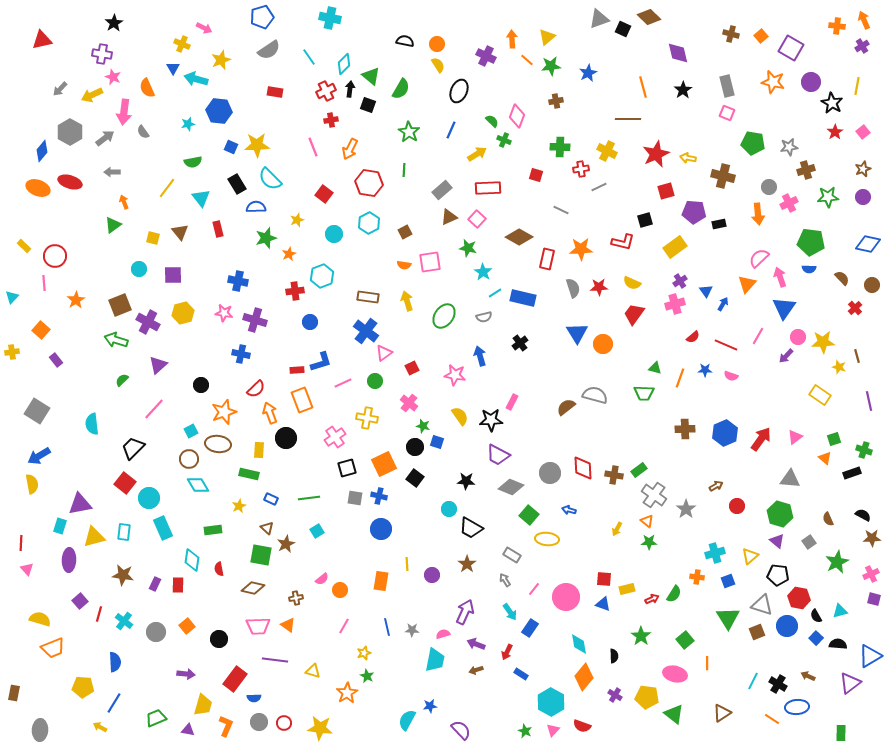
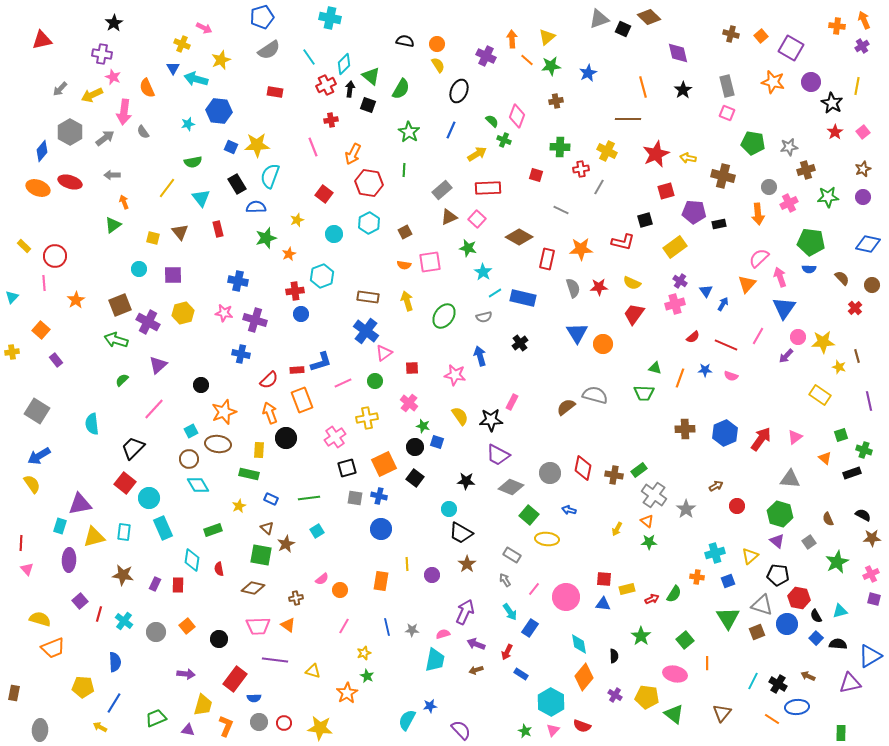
red cross at (326, 91): moved 6 px up
orange arrow at (350, 149): moved 3 px right, 5 px down
gray arrow at (112, 172): moved 3 px down
cyan semicircle at (270, 179): moved 3 px up; rotated 65 degrees clockwise
gray line at (599, 187): rotated 35 degrees counterclockwise
purple cross at (680, 281): rotated 24 degrees counterclockwise
blue circle at (310, 322): moved 9 px left, 8 px up
red square at (412, 368): rotated 24 degrees clockwise
red semicircle at (256, 389): moved 13 px right, 9 px up
yellow cross at (367, 418): rotated 20 degrees counterclockwise
green square at (834, 439): moved 7 px right, 4 px up
red diamond at (583, 468): rotated 15 degrees clockwise
yellow semicircle at (32, 484): rotated 24 degrees counterclockwise
black trapezoid at (471, 528): moved 10 px left, 5 px down
green rectangle at (213, 530): rotated 12 degrees counterclockwise
blue triangle at (603, 604): rotated 14 degrees counterclockwise
blue circle at (787, 626): moved 2 px up
purple triangle at (850, 683): rotated 25 degrees clockwise
brown triangle at (722, 713): rotated 18 degrees counterclockwise
